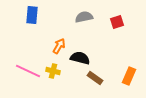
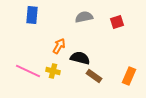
brown rectangle: moved 1 px left, 2 px up
